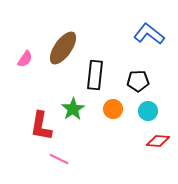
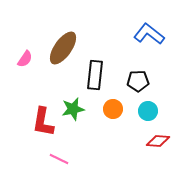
green star: rotated 20 degrees clockwise
red L-shape: moved 2 px right, 4 px up
